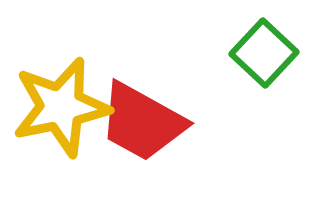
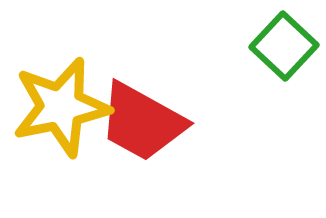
green square: moved 20 px right, 7 px up
